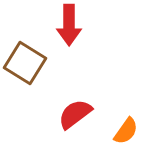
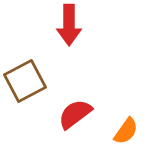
brown square: moved 18 px down; rotated 30 degrees clockwise
